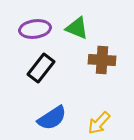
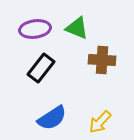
yellow arrow: moved 1 px right, 1 px up
